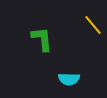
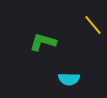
green L-shape: moved 1 px right, 3 px down; rotated 68 degrees counterclockwise
